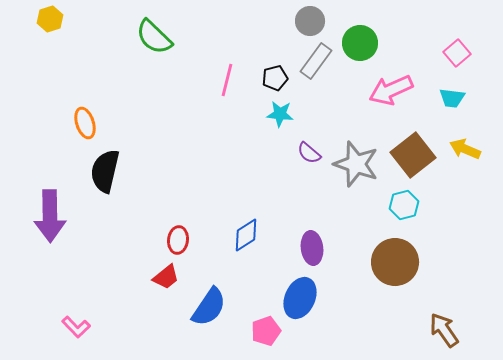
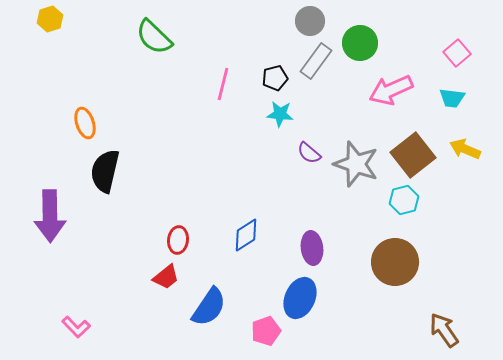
pink line: moved 4 px left, 4 px down
cyan hexagon: moved 5 px up
